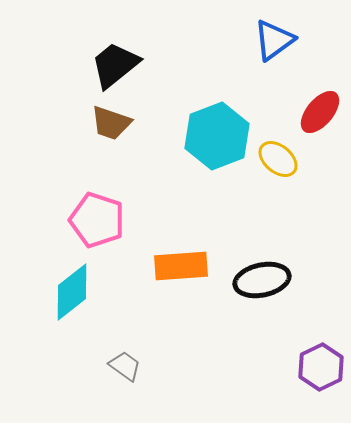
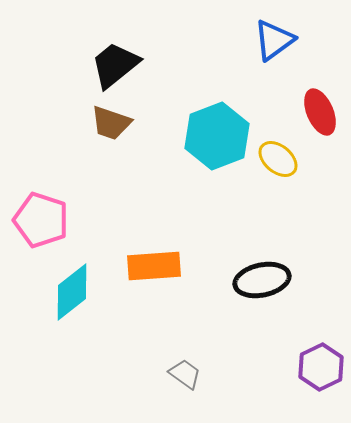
red ellipse: rotated 63 degrees counterclockwise
pink pentagon: moved 56 px left
orange rectangle: moved 27 px left
gray trapezoid: moved 60 px right, 8 px down
